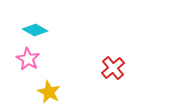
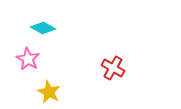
cyan diamond: moved 8 px right, 2 px up
red cross: rotated 20 degrees counterclockwise
